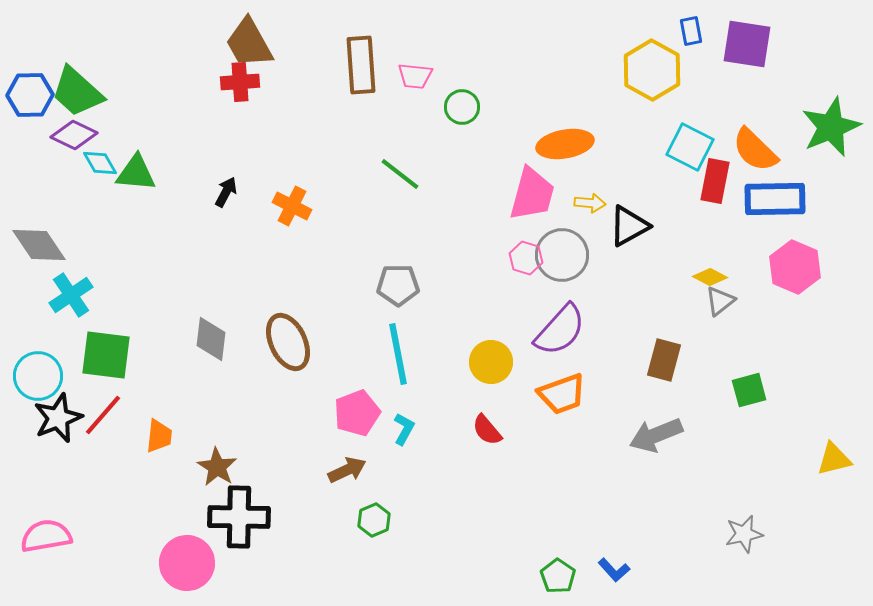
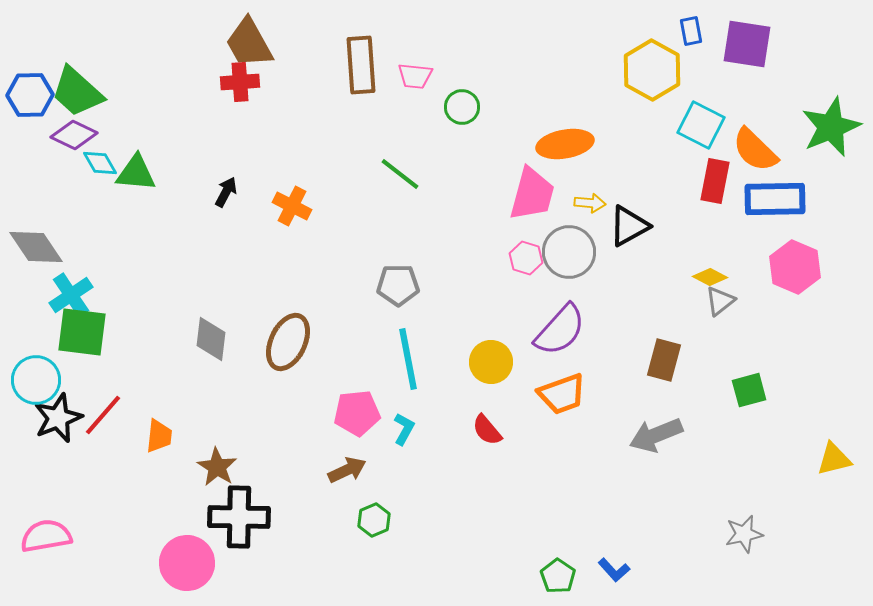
cyan square at (690, 147): moved 11 px right, 22 px up
gray diamond at (39, 245): moved 3 px left, 2 px down
gray circle at (562, 255): moved 7 px right, 3 px up
brown ellipse at (288, 342): rotated 50 degrees clockwise
cyan line at (398, 354): moved 10 px right, 5 px down
green square at (106, 355): moved 24 px left, 23 px up
cyan circle at (38, 376): moved 2 px left, 4 px down
pink pentagon at (357, 413): rotated 15 degrees clockwise
